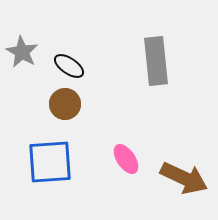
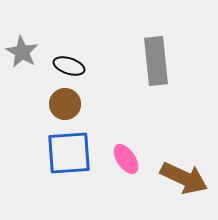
black ellipse: rotated 16 degrees counterclockwise
blue square: moved 19 px right, 9 px up
